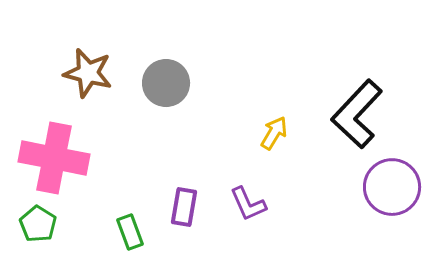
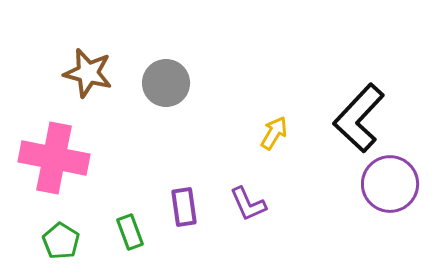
black L-shape: moved 2 px right, 4 px down
purple circle: moved 2 px left, 3 px up
purple rectangle: rotated 18 degrees counterclockwise
green pentagon: moved 23 px right, 17 px down
